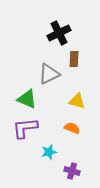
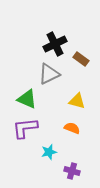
black cross: moved 4 px left, 11 px down
brown rectangle: moved 7 px right; rotated 56 degrees counterclockwise
